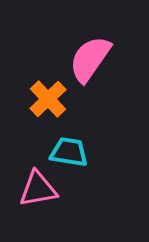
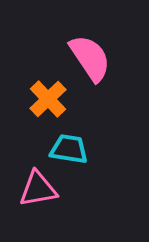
pink semicircle: moved 1 px up; rotated 111 degrees clockwise
cyan trapezoid: moved 3 px up
